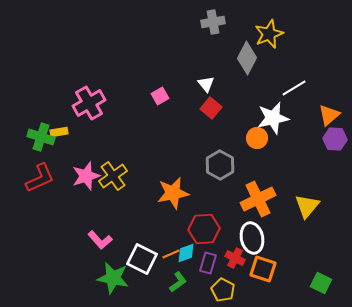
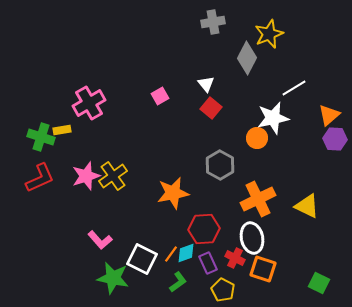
yellow rectangle: moved 3 px right, 2 px up
yellow triangle: rotated 44 degrees counterclockwise
orange line: rotated 30 degrees counterclockwise
purple rectangle: rotated 40 degrees counterclockwise
green square: moved 2 px left
